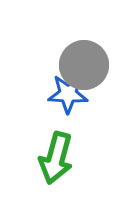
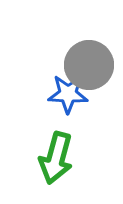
gray circle: moved 5 px right
